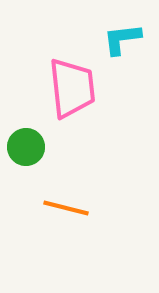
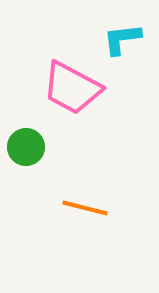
pink trapezoid: rotated 124 degrees clockwise
orange line: moved 19 px right
